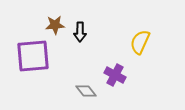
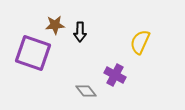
purple square: moved 3 px up; rotated 24 degrees clockwise
